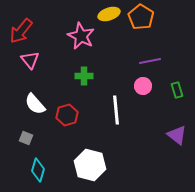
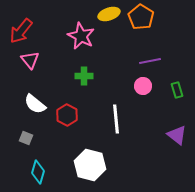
white semicircle: rotated 10 degrees counterclockwise
white line: moved 9 px down
red hexagon: rotated 15 degrees counterclockwise
cyan diamond: moved 2 px down
